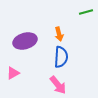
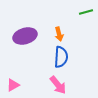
purple ellipse: moved 5 px up
pink triangle: moved 12 px down
